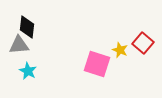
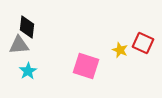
red square: rotated 15 degrees counterclockwise
pink square: moved 11 px left, 2 px down
cyan star: rotated 12 degrees clockwise
